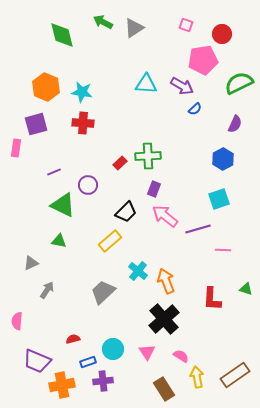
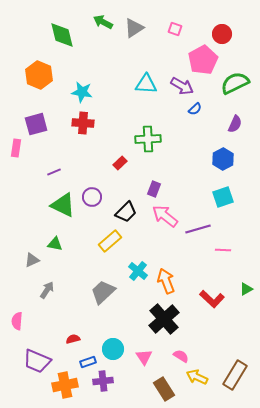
pink square at (186, 25): moved 11 px left, 4 px down
pink pentagon at (203, 60): rotated 20 degrees counterclockwise
green semicircle at (239, 83): moved 4 px left
orange hexagon at (46, 87): moved 7 px left, 12 px up
green cross at (148, 156): moved 17 px up
purple circle at (88, 185): moved 4 px right, 12 px down
cyan square at (219, 199): moved 4 px right, 2 px up
green triangle at (59, 241): moved 4 px left, 3 px down
gray triangle at (31, 263): moved 1 px right, 3 px up
green triangle at (246, 289): rotated 48 degrees counterclockwise
red L-shape at (212, 299): rotated 50 degrees counterclockwise
pink triangle at (147, 352): moved 3 px left, 5 px down
brown rectangle at (235, 375): rotated 24 degrees counterclockwise
yellow arrow at (197, 377): rotated 55 degrees counterclockwise
orange cross at (62, 385): moved 3 px right
